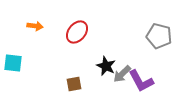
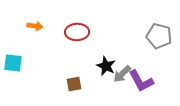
red ellipse: rotated 50 degrees clockwise
